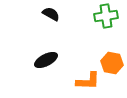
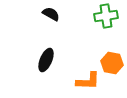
black ellipse: rotated 40 degrees counterclockwise
